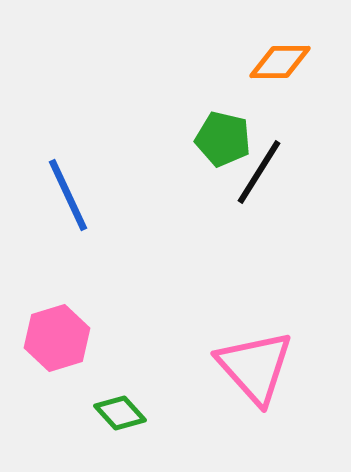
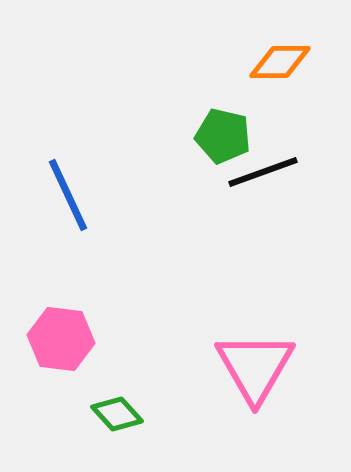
green pentagon: moved 3 px up
black line: moved 4 px right; rotated 38 degrees clockwise
pink hexagon: moved 4 px right, 1 px down; rotated 24 degrees clockwise
pink triangle: rotated 12 degrees clockwise
green diamond: moved 3 px left, 1 px down
